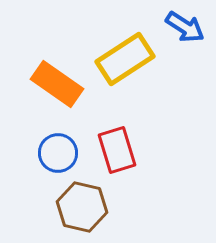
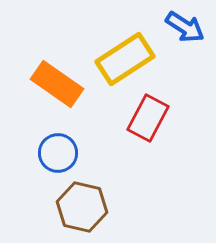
red rectangle: moved 31 px right, 32 px up; rotated 45 degrees clockwise
